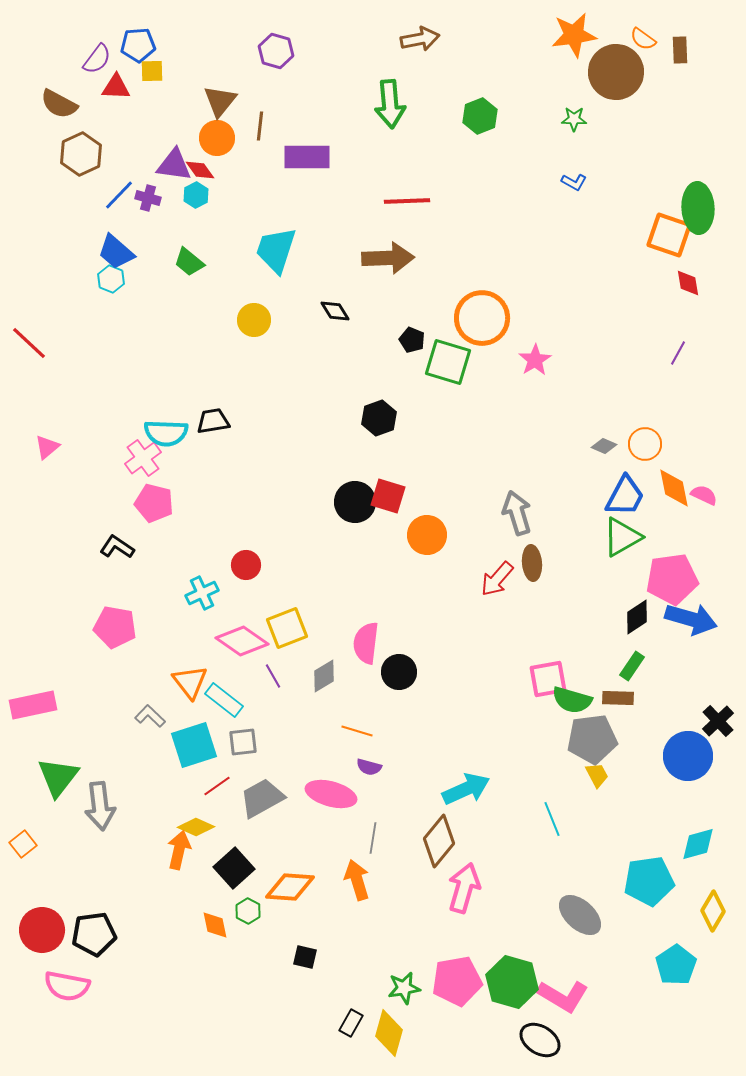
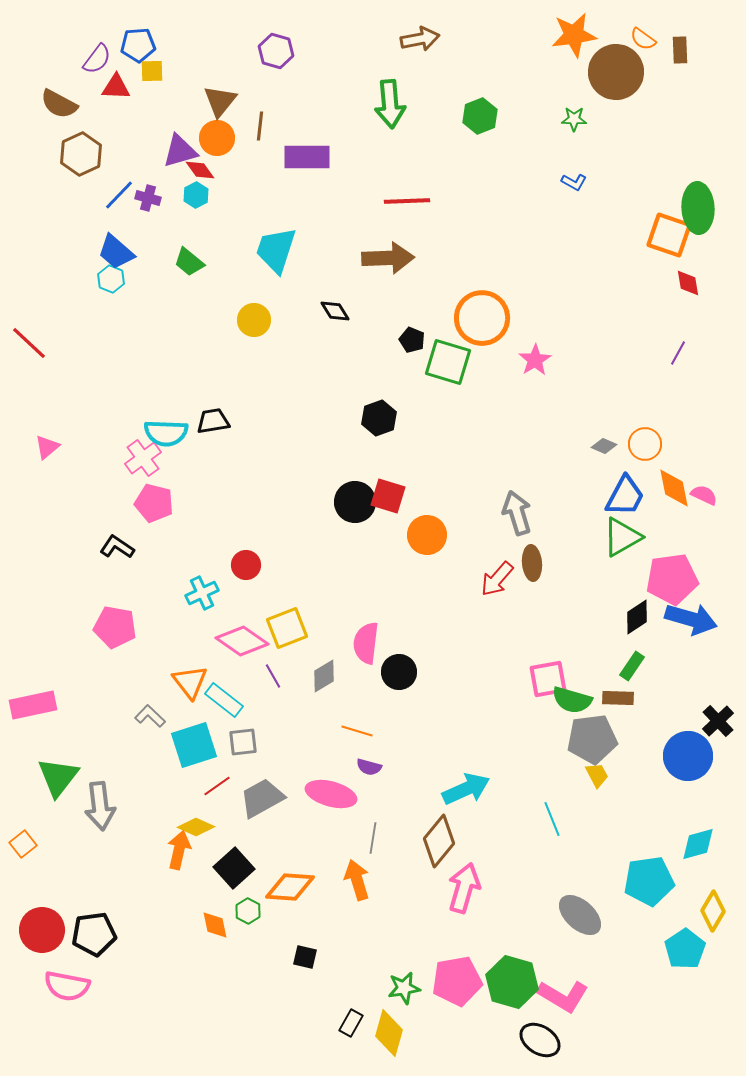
purple triangle at (174, 165): moved 6 px right, 14 px up; rotated 24 degrees counterclockwise
cyan pentagon at (676, 965): moved 9 px right, 16 px up
